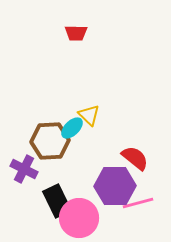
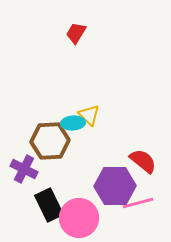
red trapezoid: rotated 120 degrees clockwise
cyan ellipse: moved 1 px right, 5 px up; rotated 40 degrees clockwise
red semicircle: moved 8 px right, 3 px down
black rectangle: moved 8 px left, 4 px down
